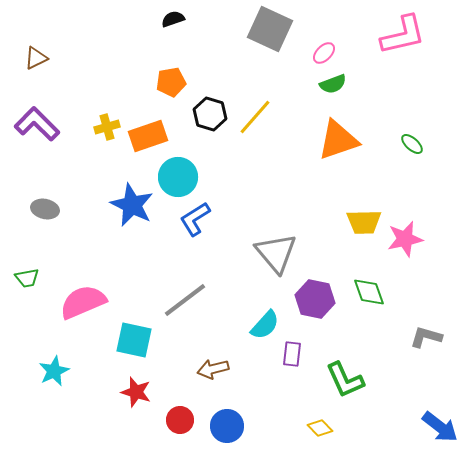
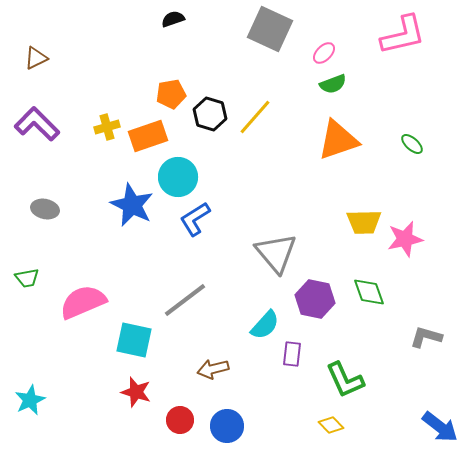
orange pentagon: moved 12 px down
cyan star: moved 24 px left, 29 px down
yellow diamond: moved 11 px right, 3 px up
